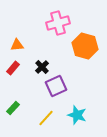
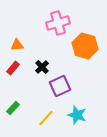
purple square: moved 4 px right
